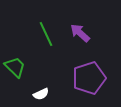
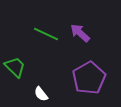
green line: rotated 40 degrees counterclockwise
purple pentagon: rotated 12 degrees counterclockwise
white semicircle: rotated 77 degrees clockwise
